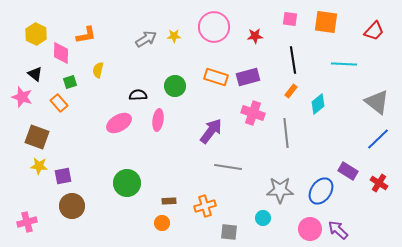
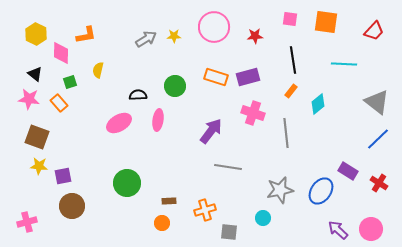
pink star at (22, 97): moved 7 px right, 2 px down; rotated 10 degrees counterclockwise
gray star at (280, 190): rotated 12 degrees counterclockwise
orange cross at (205, 206): moved 4 px down
pink circle at (310, 229): moved 61 px right
